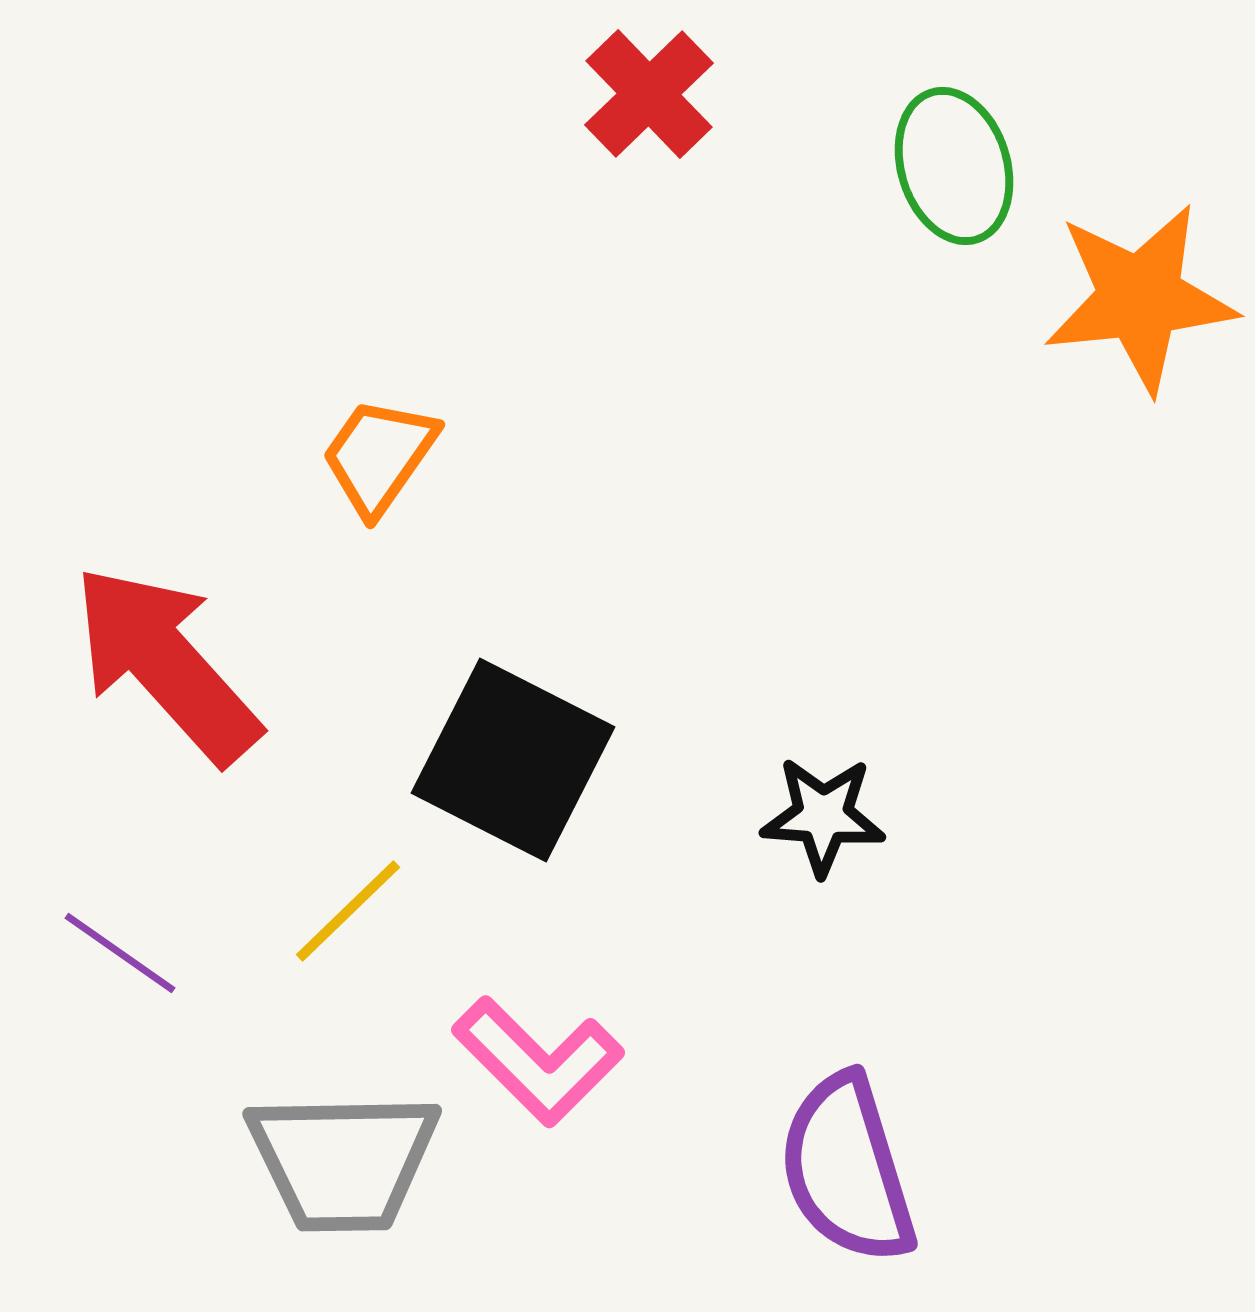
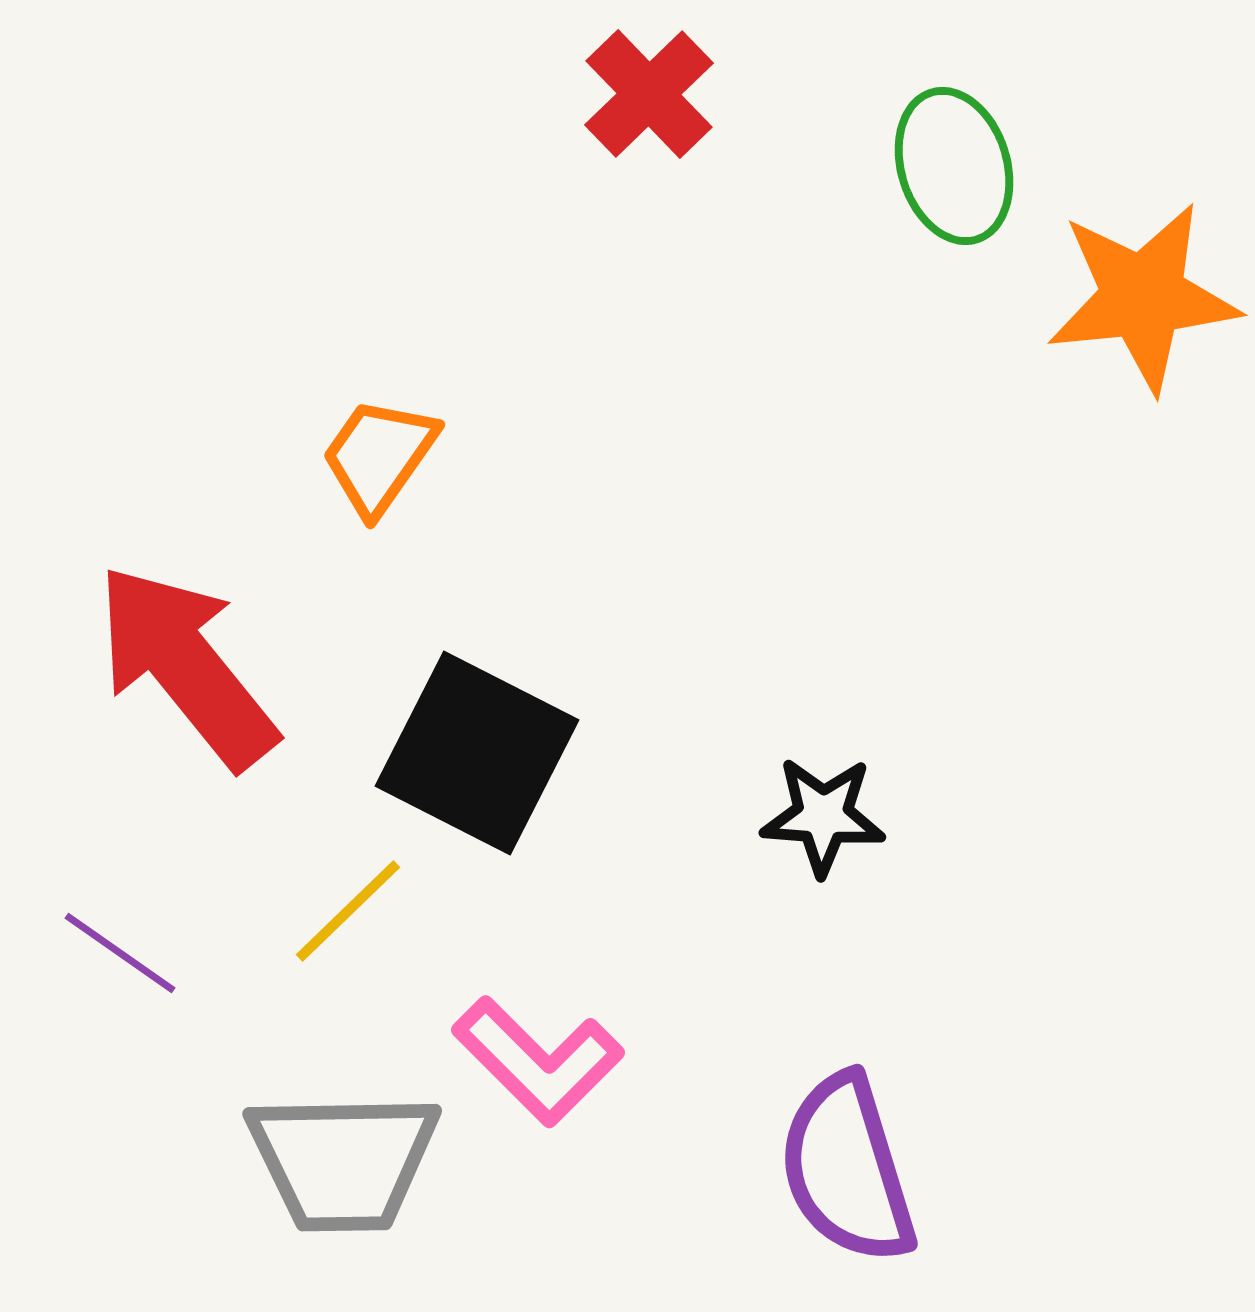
orange star: moved 3 px right, 1 px up
red arrow: moved 20 px right, 2 px down; rotated 3 degrees clockwise
black square: moved 36 px left, 7 px up
